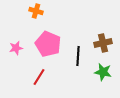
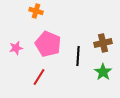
green star: rotated 24 degrees clockwise
